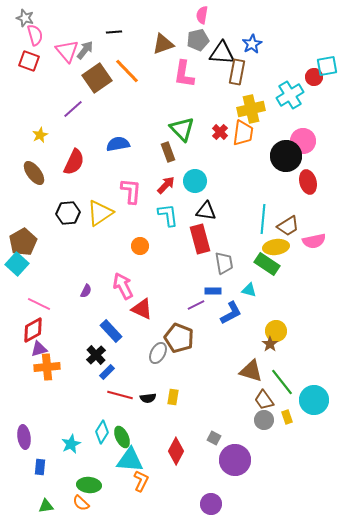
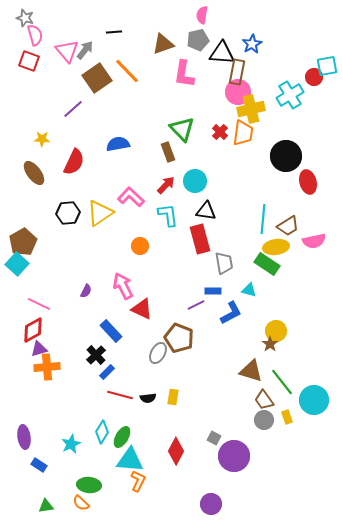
yellow star at (40, 135): moved 2 px right, 4 px down; rotated 28 degrees clockwise
pink circle at (303, 141): moved 65 px left, 49 px up
pink L-shape at (131, 191): moved 6 px down; rotated 52 degrees counterclockwise
green ellipse at (122, 437): rotated 55 degrees clockwise
purple circle at (235, 460): moved 1 px left, 4 px up
blue rectangle at (40, 467): moved 1 px left, 2 px up; rotated 63 degrees counterclockwise
orange L-shape at (141, 481): moved 3 px left
